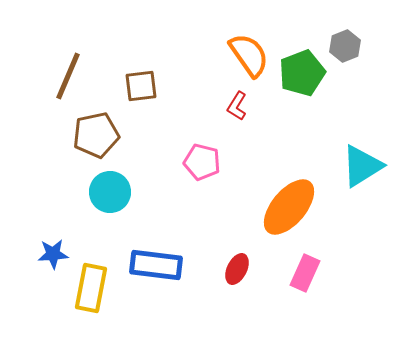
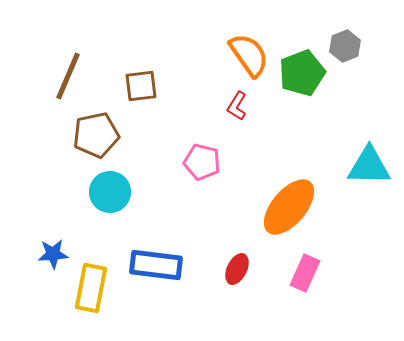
cyan triangle: moved 7 px right; rotated 33 degrees clockwise
